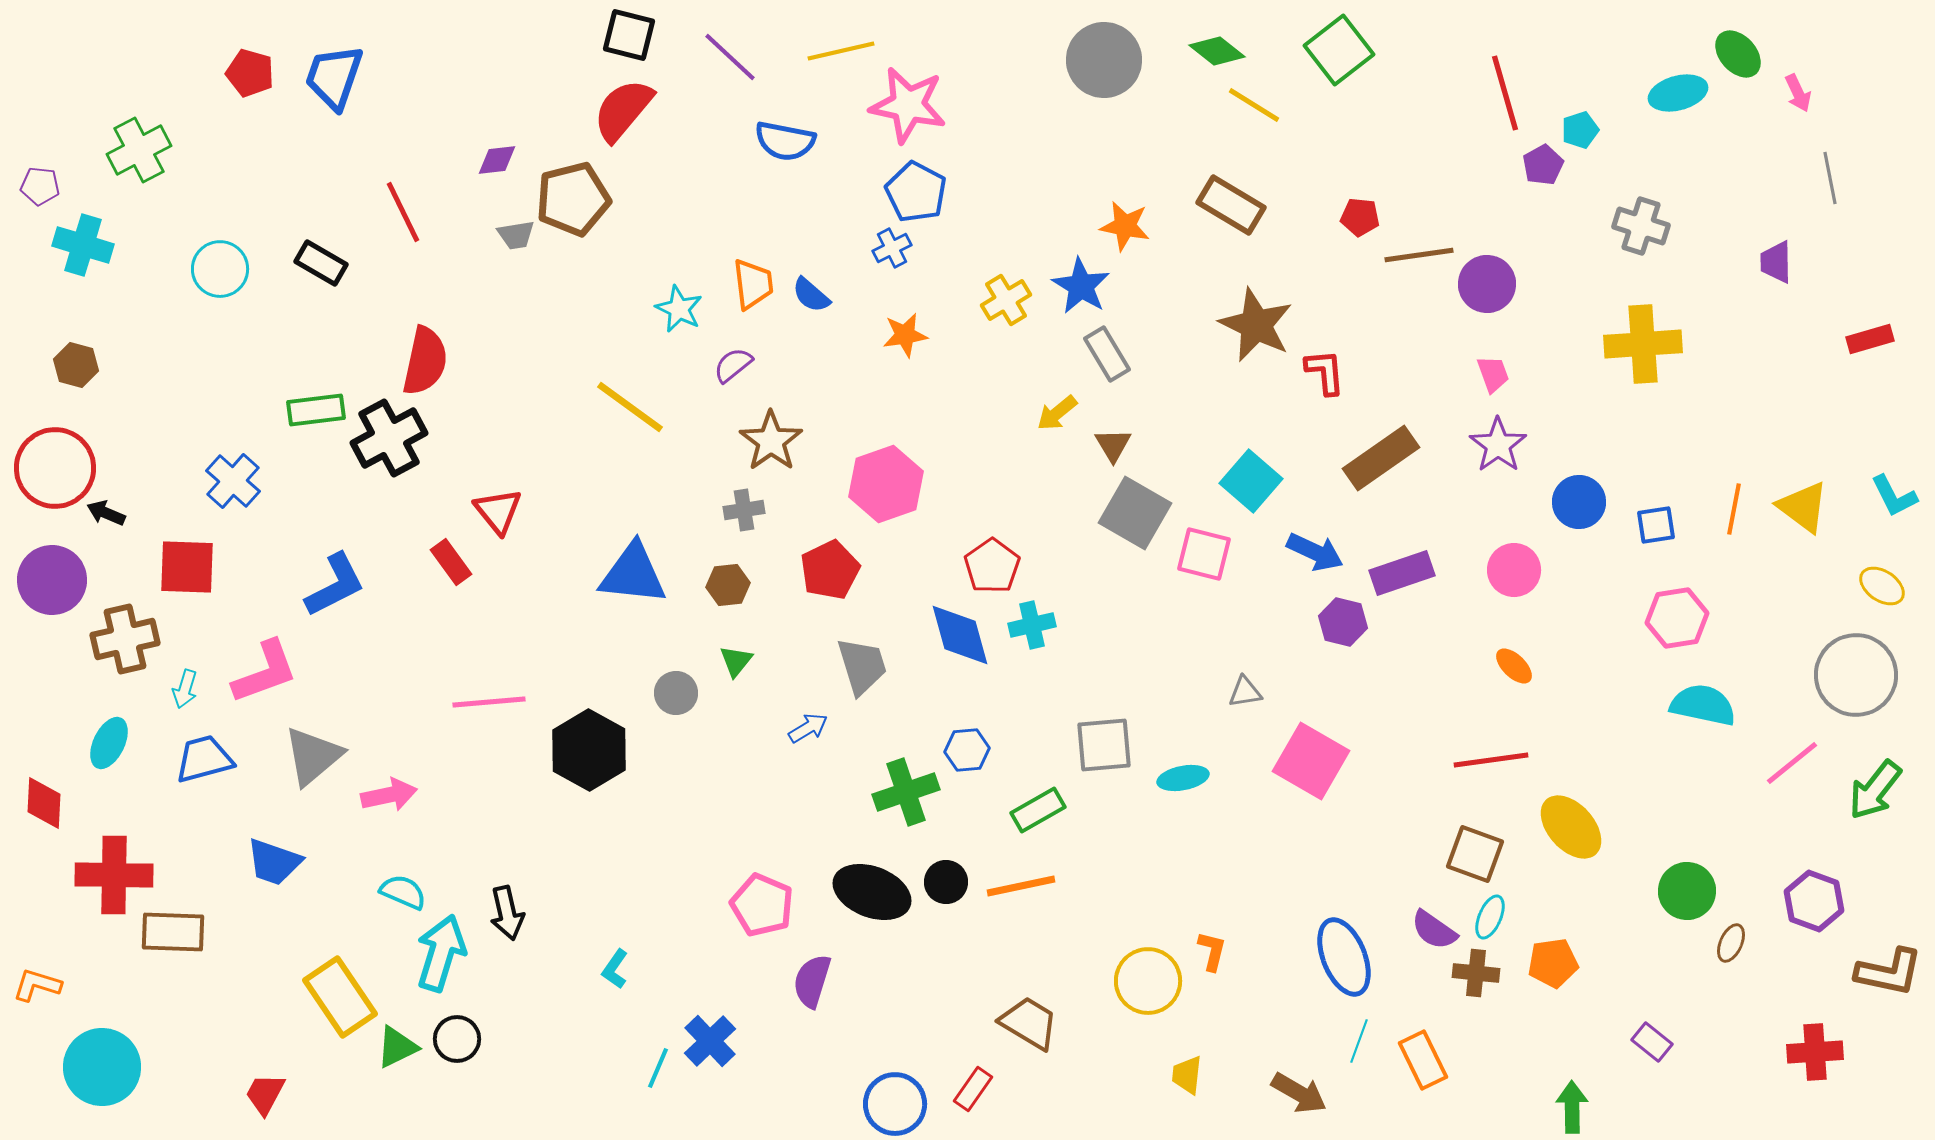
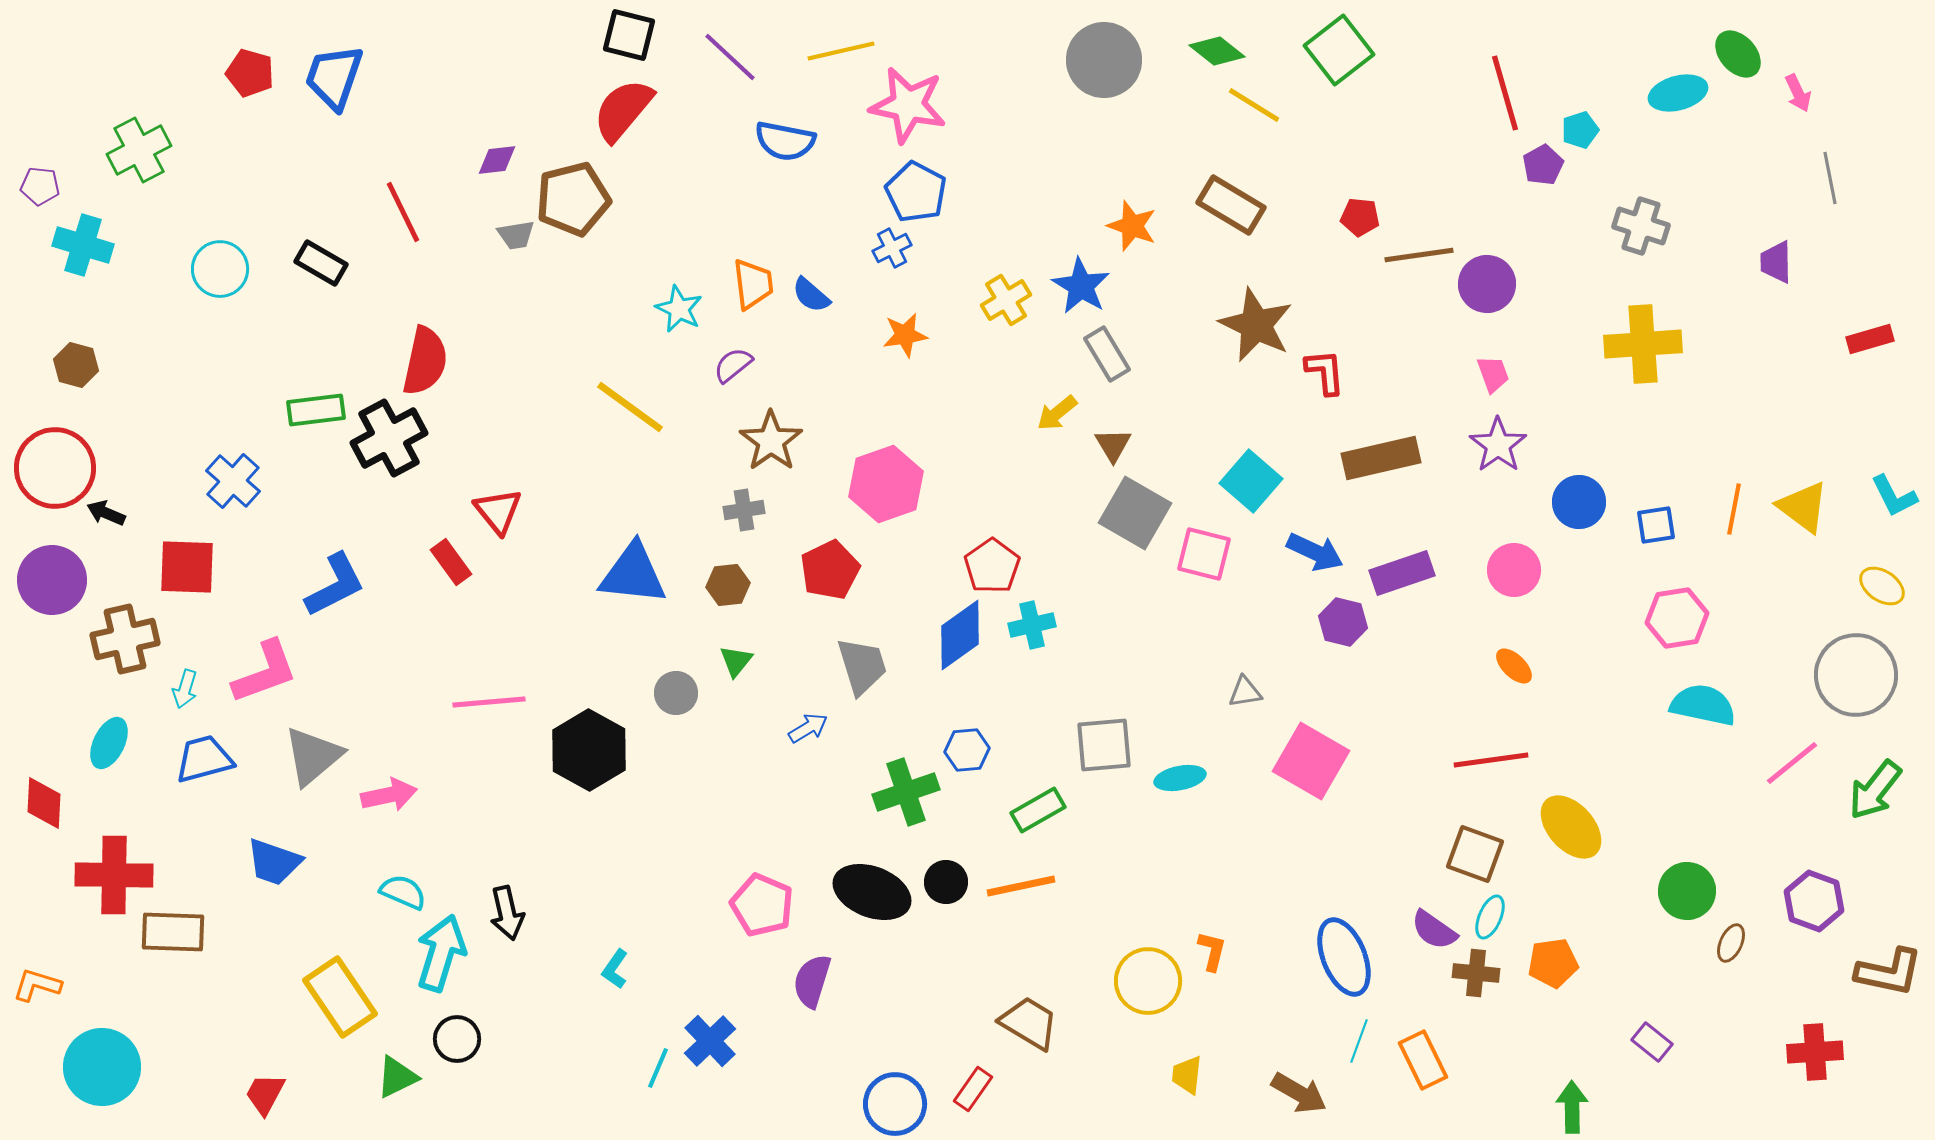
orange star at (1125, 226): moved 7 px right; rotated 9 degrees clockwise
brown rectangle at (1381, 458): rotated 22 degrees clockwise
blue diamond at (960, 635): rotated 70 degrees clockwise
cyan ellipse at (1183, 778): moved 3 px left
green triangle at (397, 1047): moved 30 px down
